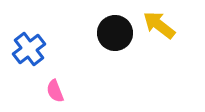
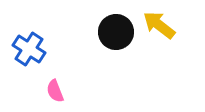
black circle: moved 1 px right, 1 px up
blue cross: rotated 20 degrees counterclockwise
